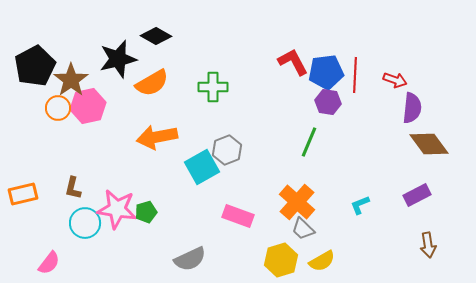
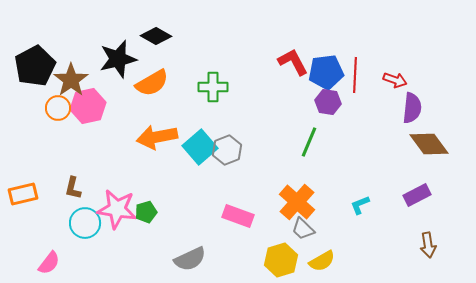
cyan square: moved 2 px left, 20 px up; rotated 12 degrees counterclockwise
